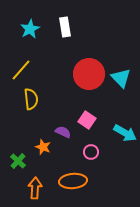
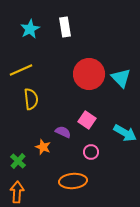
yellow line: rotated 25 degrees clockwise
orange arrow: moved 18 px left, 4 px down
